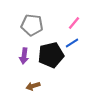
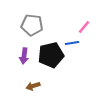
pink line: moved 10 px right, 4 px down
blue line: rotated 24 degrees clockwise
